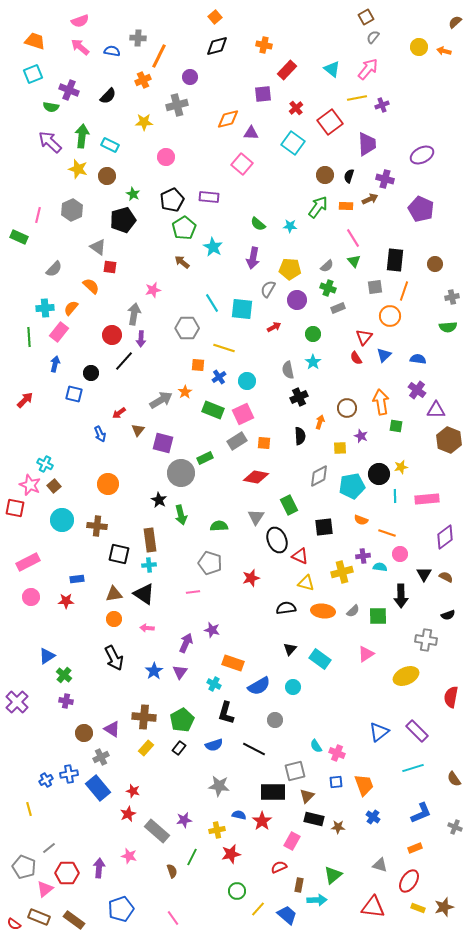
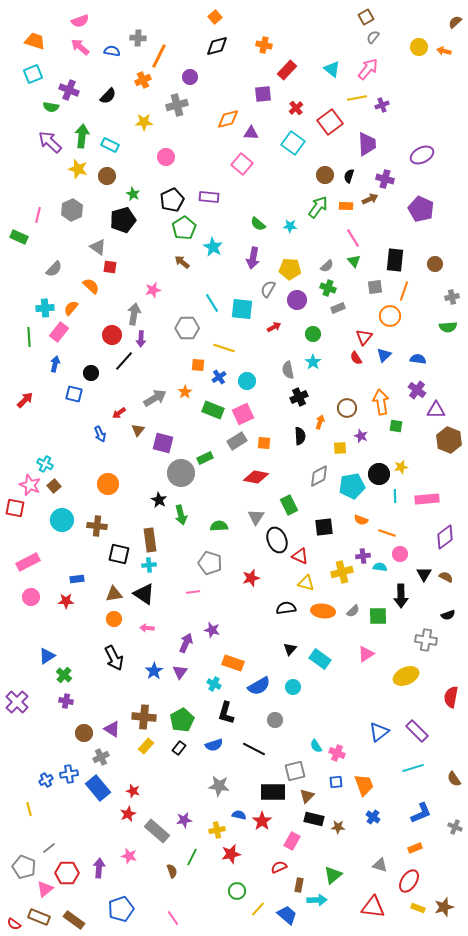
gray arrow at (161, 400): moved 6 px left, 2 px up
yellow rectangle at (146, 748): moved 2 px up
